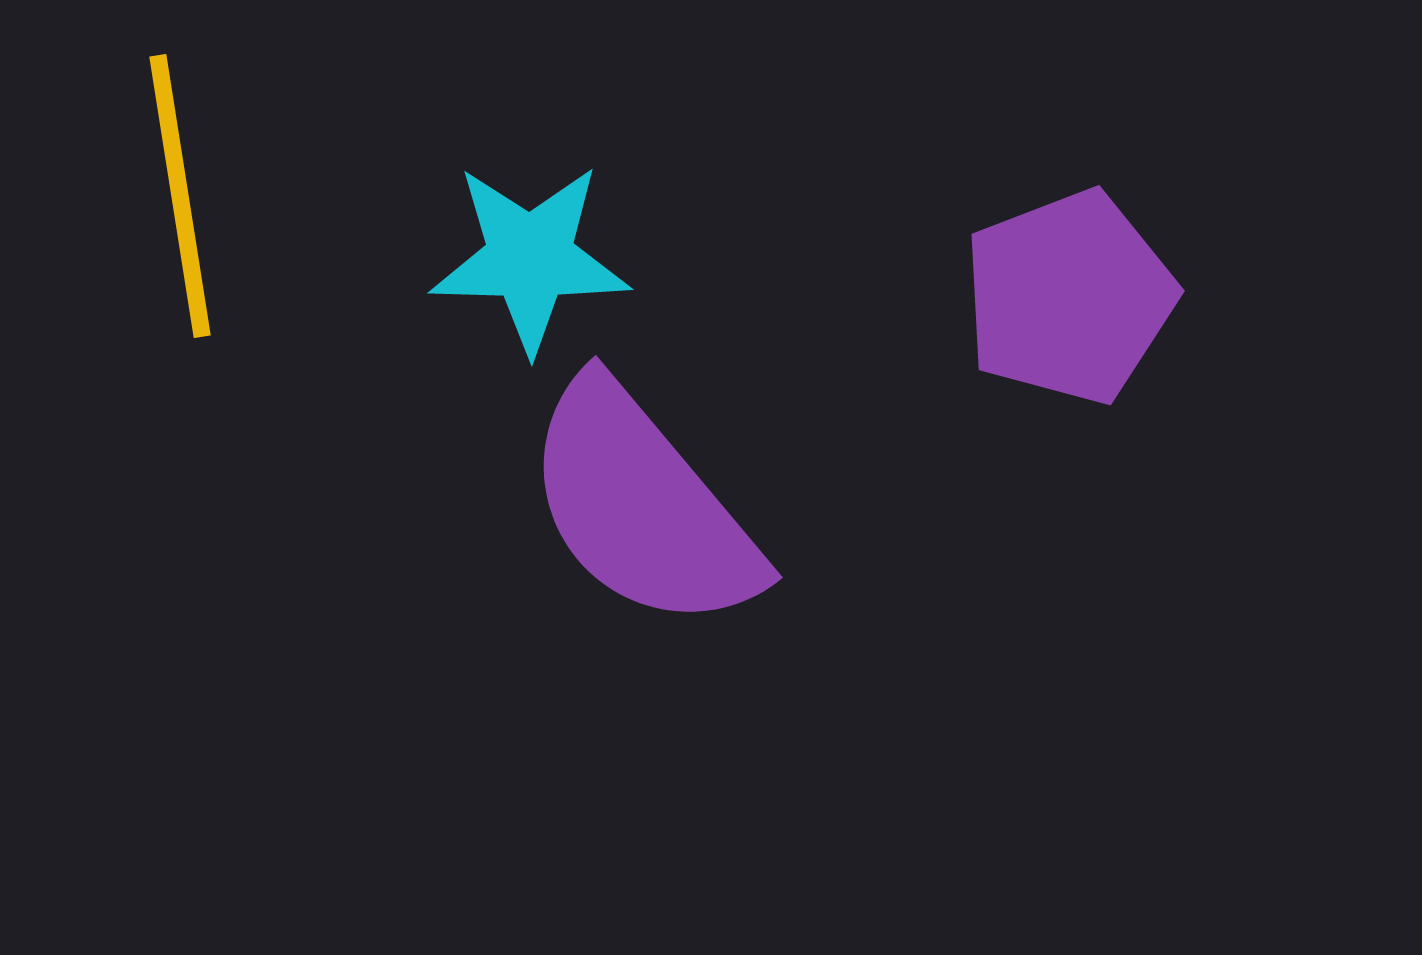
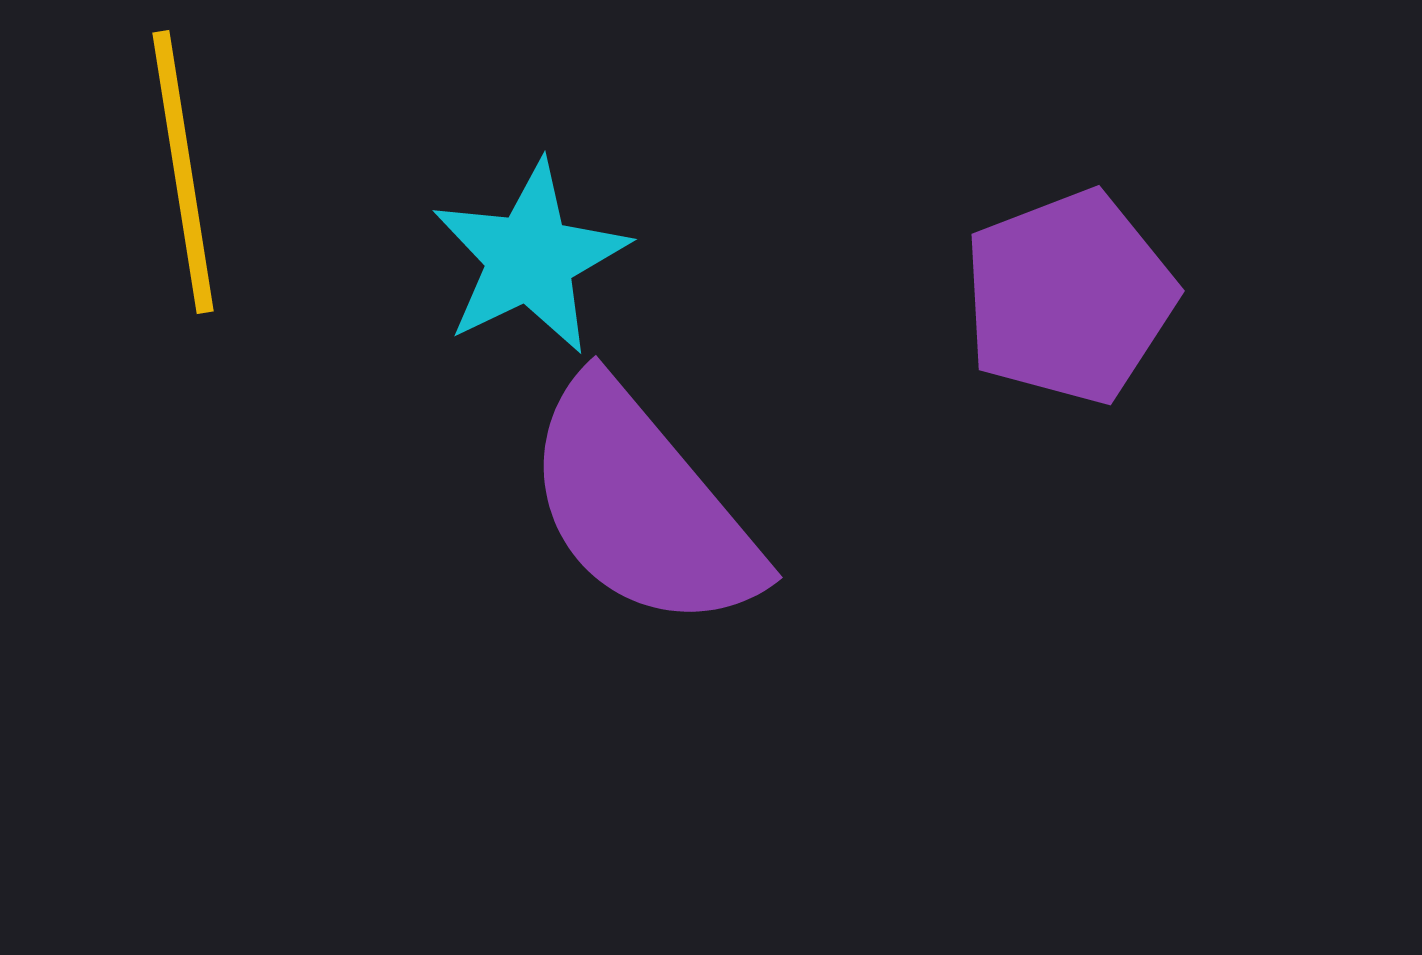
yellow line: moved 3 px right, 24 px up
cyan star: rotated 27 degrees counterclockwise
